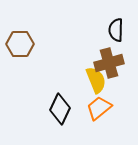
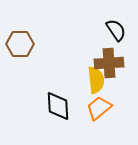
black semicircle: rotated 145 degrees clockwise
brown cross: rotated 12 degrees clockwise
yellow semicircle: rotated 16 degrees clockwise
black diamond: moved 2 px left, 3 px up; rotated 28 degrees counterclockwise
